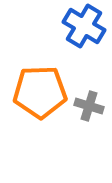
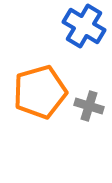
orange pentagon: rotated 14 degrees counterclockwise
